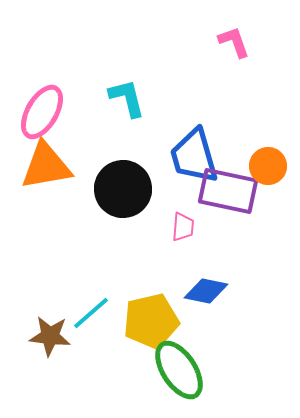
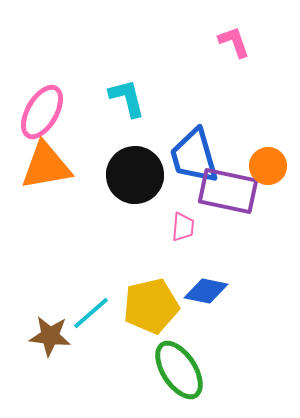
black circle: moved 12 px right, 14 px up
yellow pentagon: moved 15 px up
